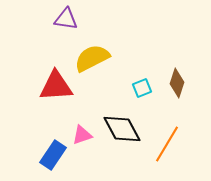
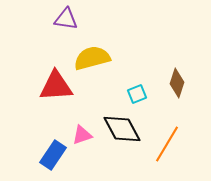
yellow semicircle: rotated 12 degrees clockwise
cyan square: moved 5 px left, 6 px down
